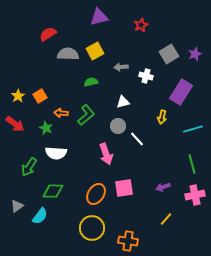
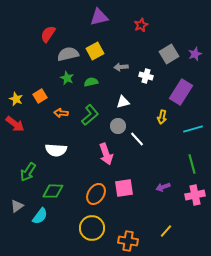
red semicircle: rotated 24 degrees counterclockwise
gray semicircle: rotated 15 degrees counterclockwise
yellow star: moved 2 px left, 3 px down; rotated 16 degrees counterclockwise
green L-shape: moved 4 px right
green star: moved 21 px right, 50 px up
white semicircle: moved 3 px up
green arrow: moved 1 px left, 5 px down
yellow line: moved 12 px down
